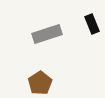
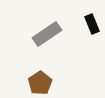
gray rectangle: rotated 16 degrees counterclockwise
